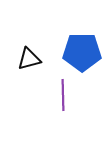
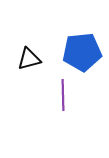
blue pentagon: rotated 6 degrees counterclockwise
